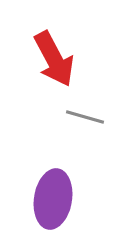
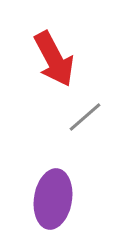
gray line: rotated 57 degrees counterclockwise
